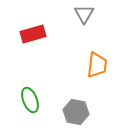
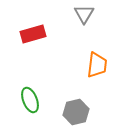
gray hexagon: rotated 25 degrees counterclockwise
